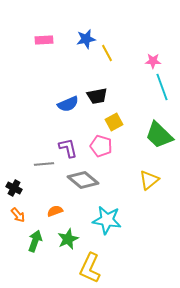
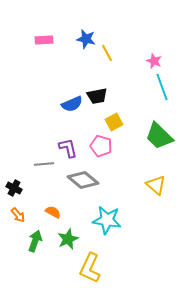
blue star: rotated 24 degrees clockwise
pink star: moved 1 px right; rotated 21 degrees clockwise
blue semicircle: moved 4 px right
green trapezoid: moved 1 px down
yellow triangle: moved 7 px right, 5 px down; rotated 40 degrees counterclockwise
orange semicircle: moved 2 px left, 1 px down; rotated 49 degrees clockwise
